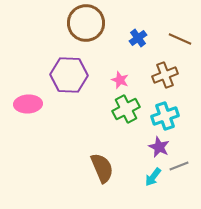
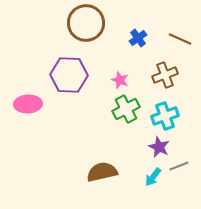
brown semicircle: moved 4 px down; rotated 80 degrees counterclockwise
